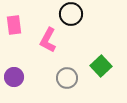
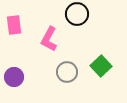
black circle: moved 6 px right
pink L-shape: moved 1 px right, 1 px up
gray circle: moved 6 px up
